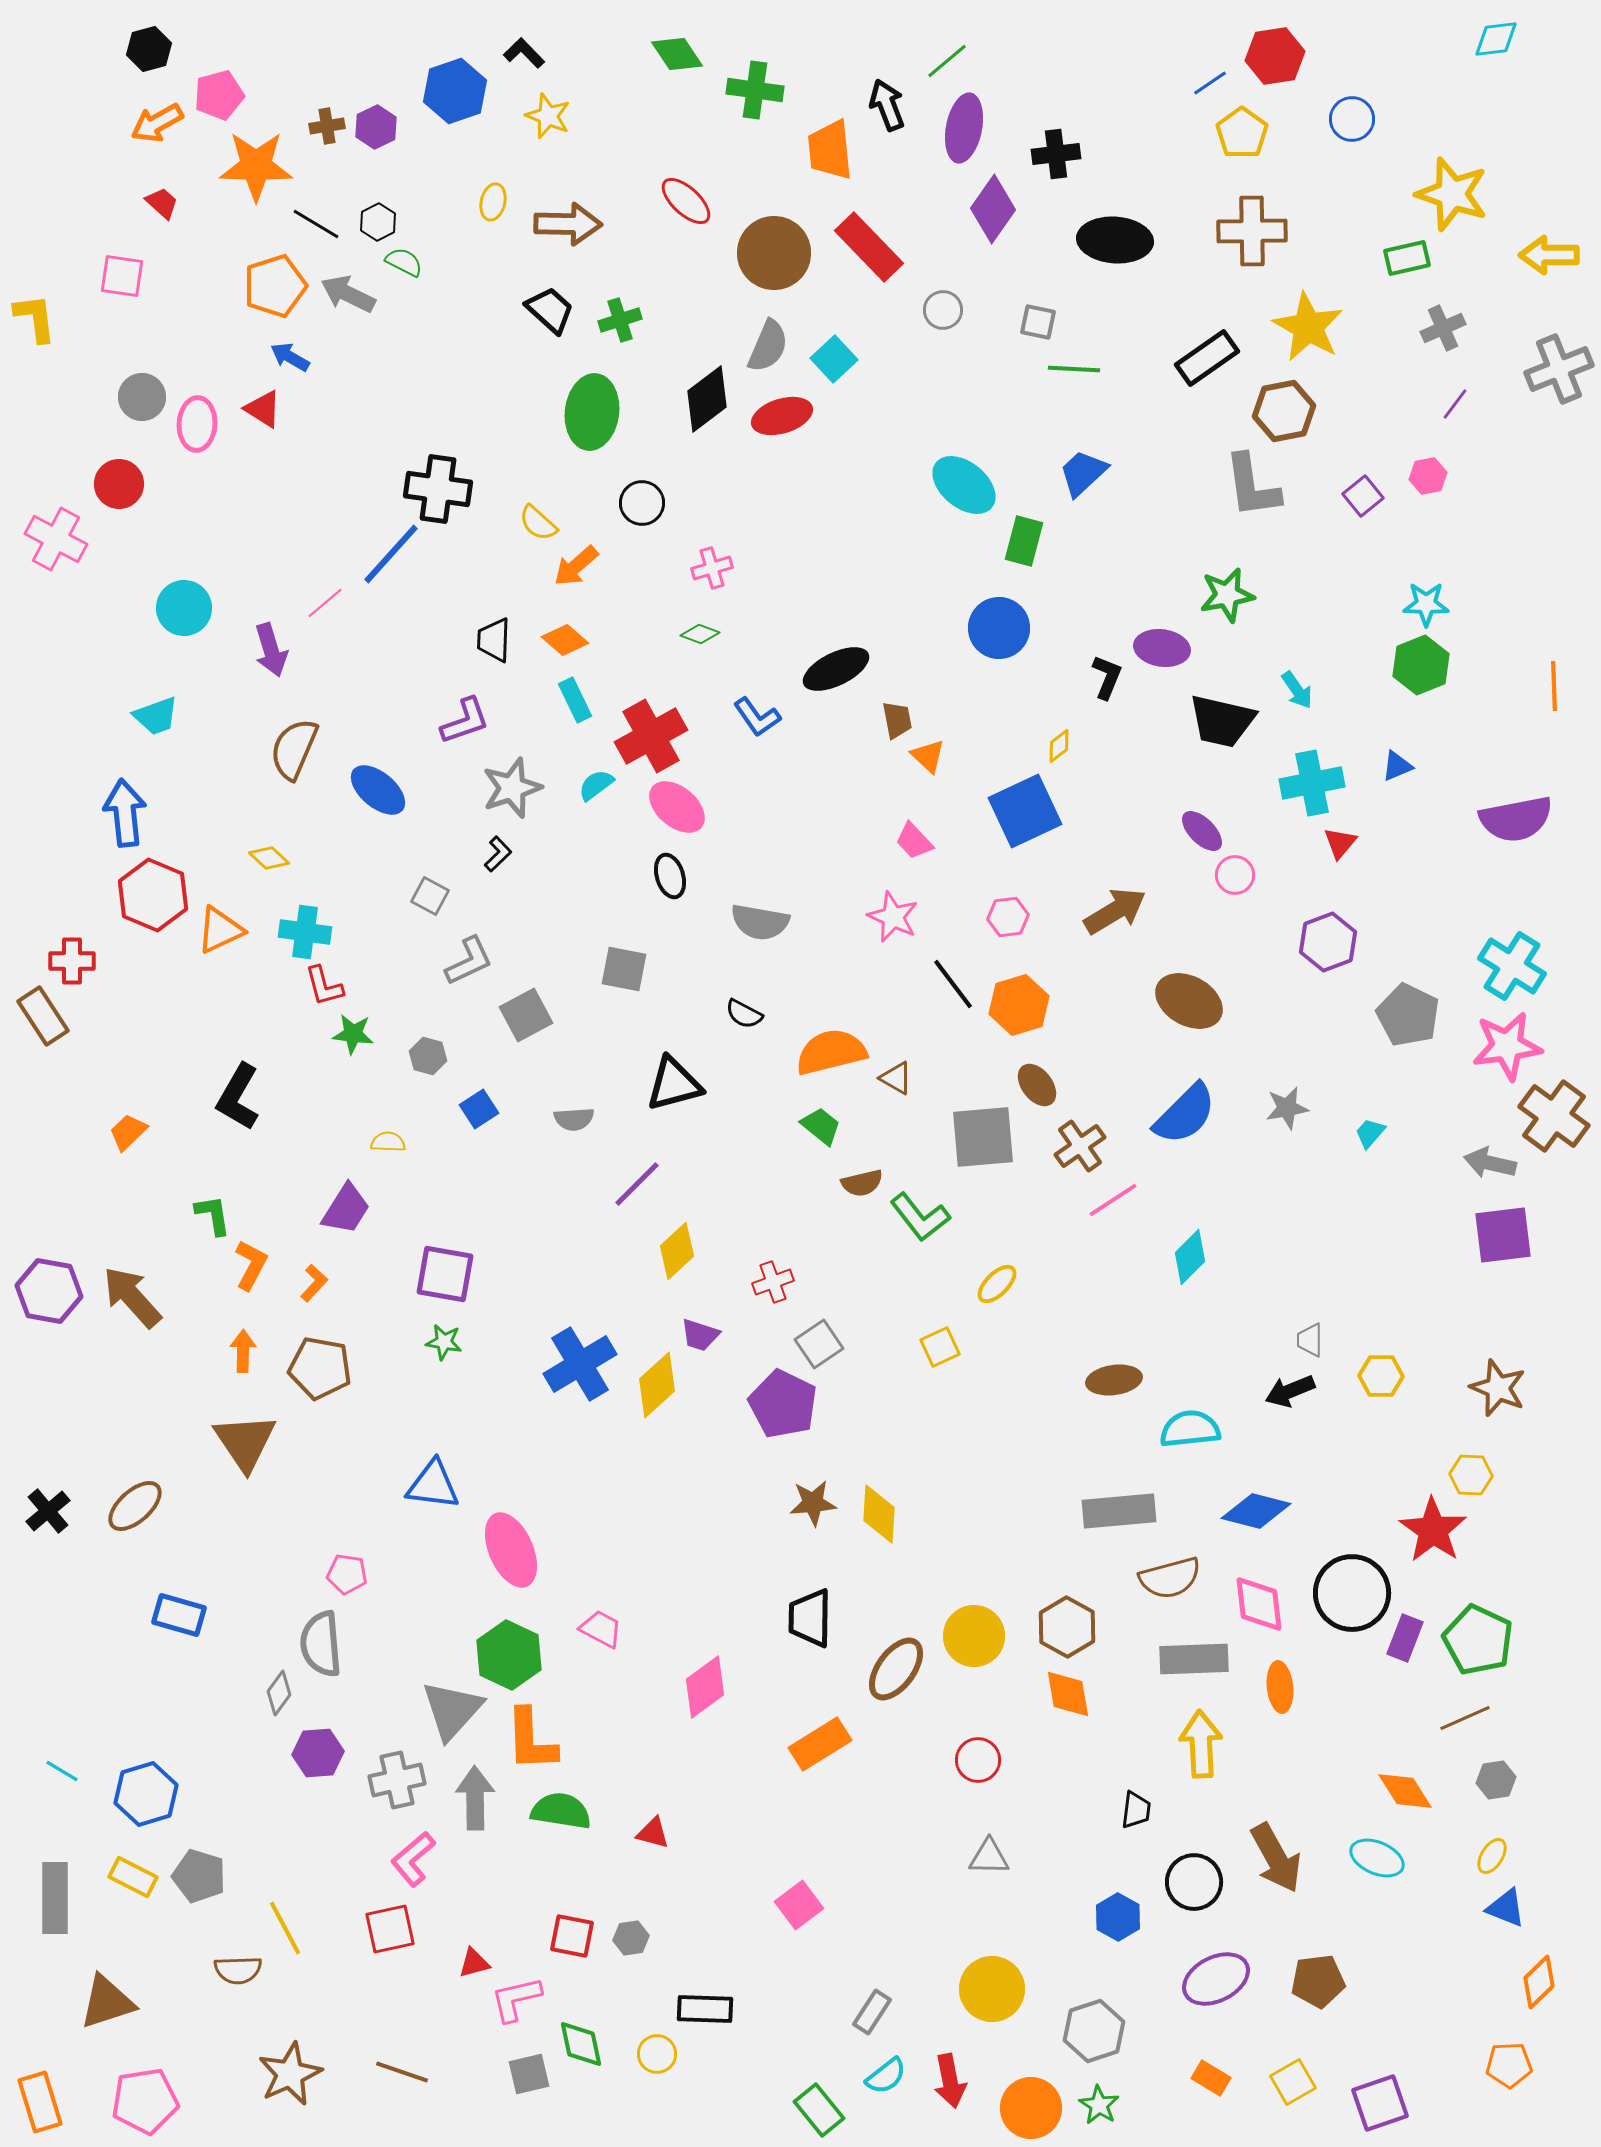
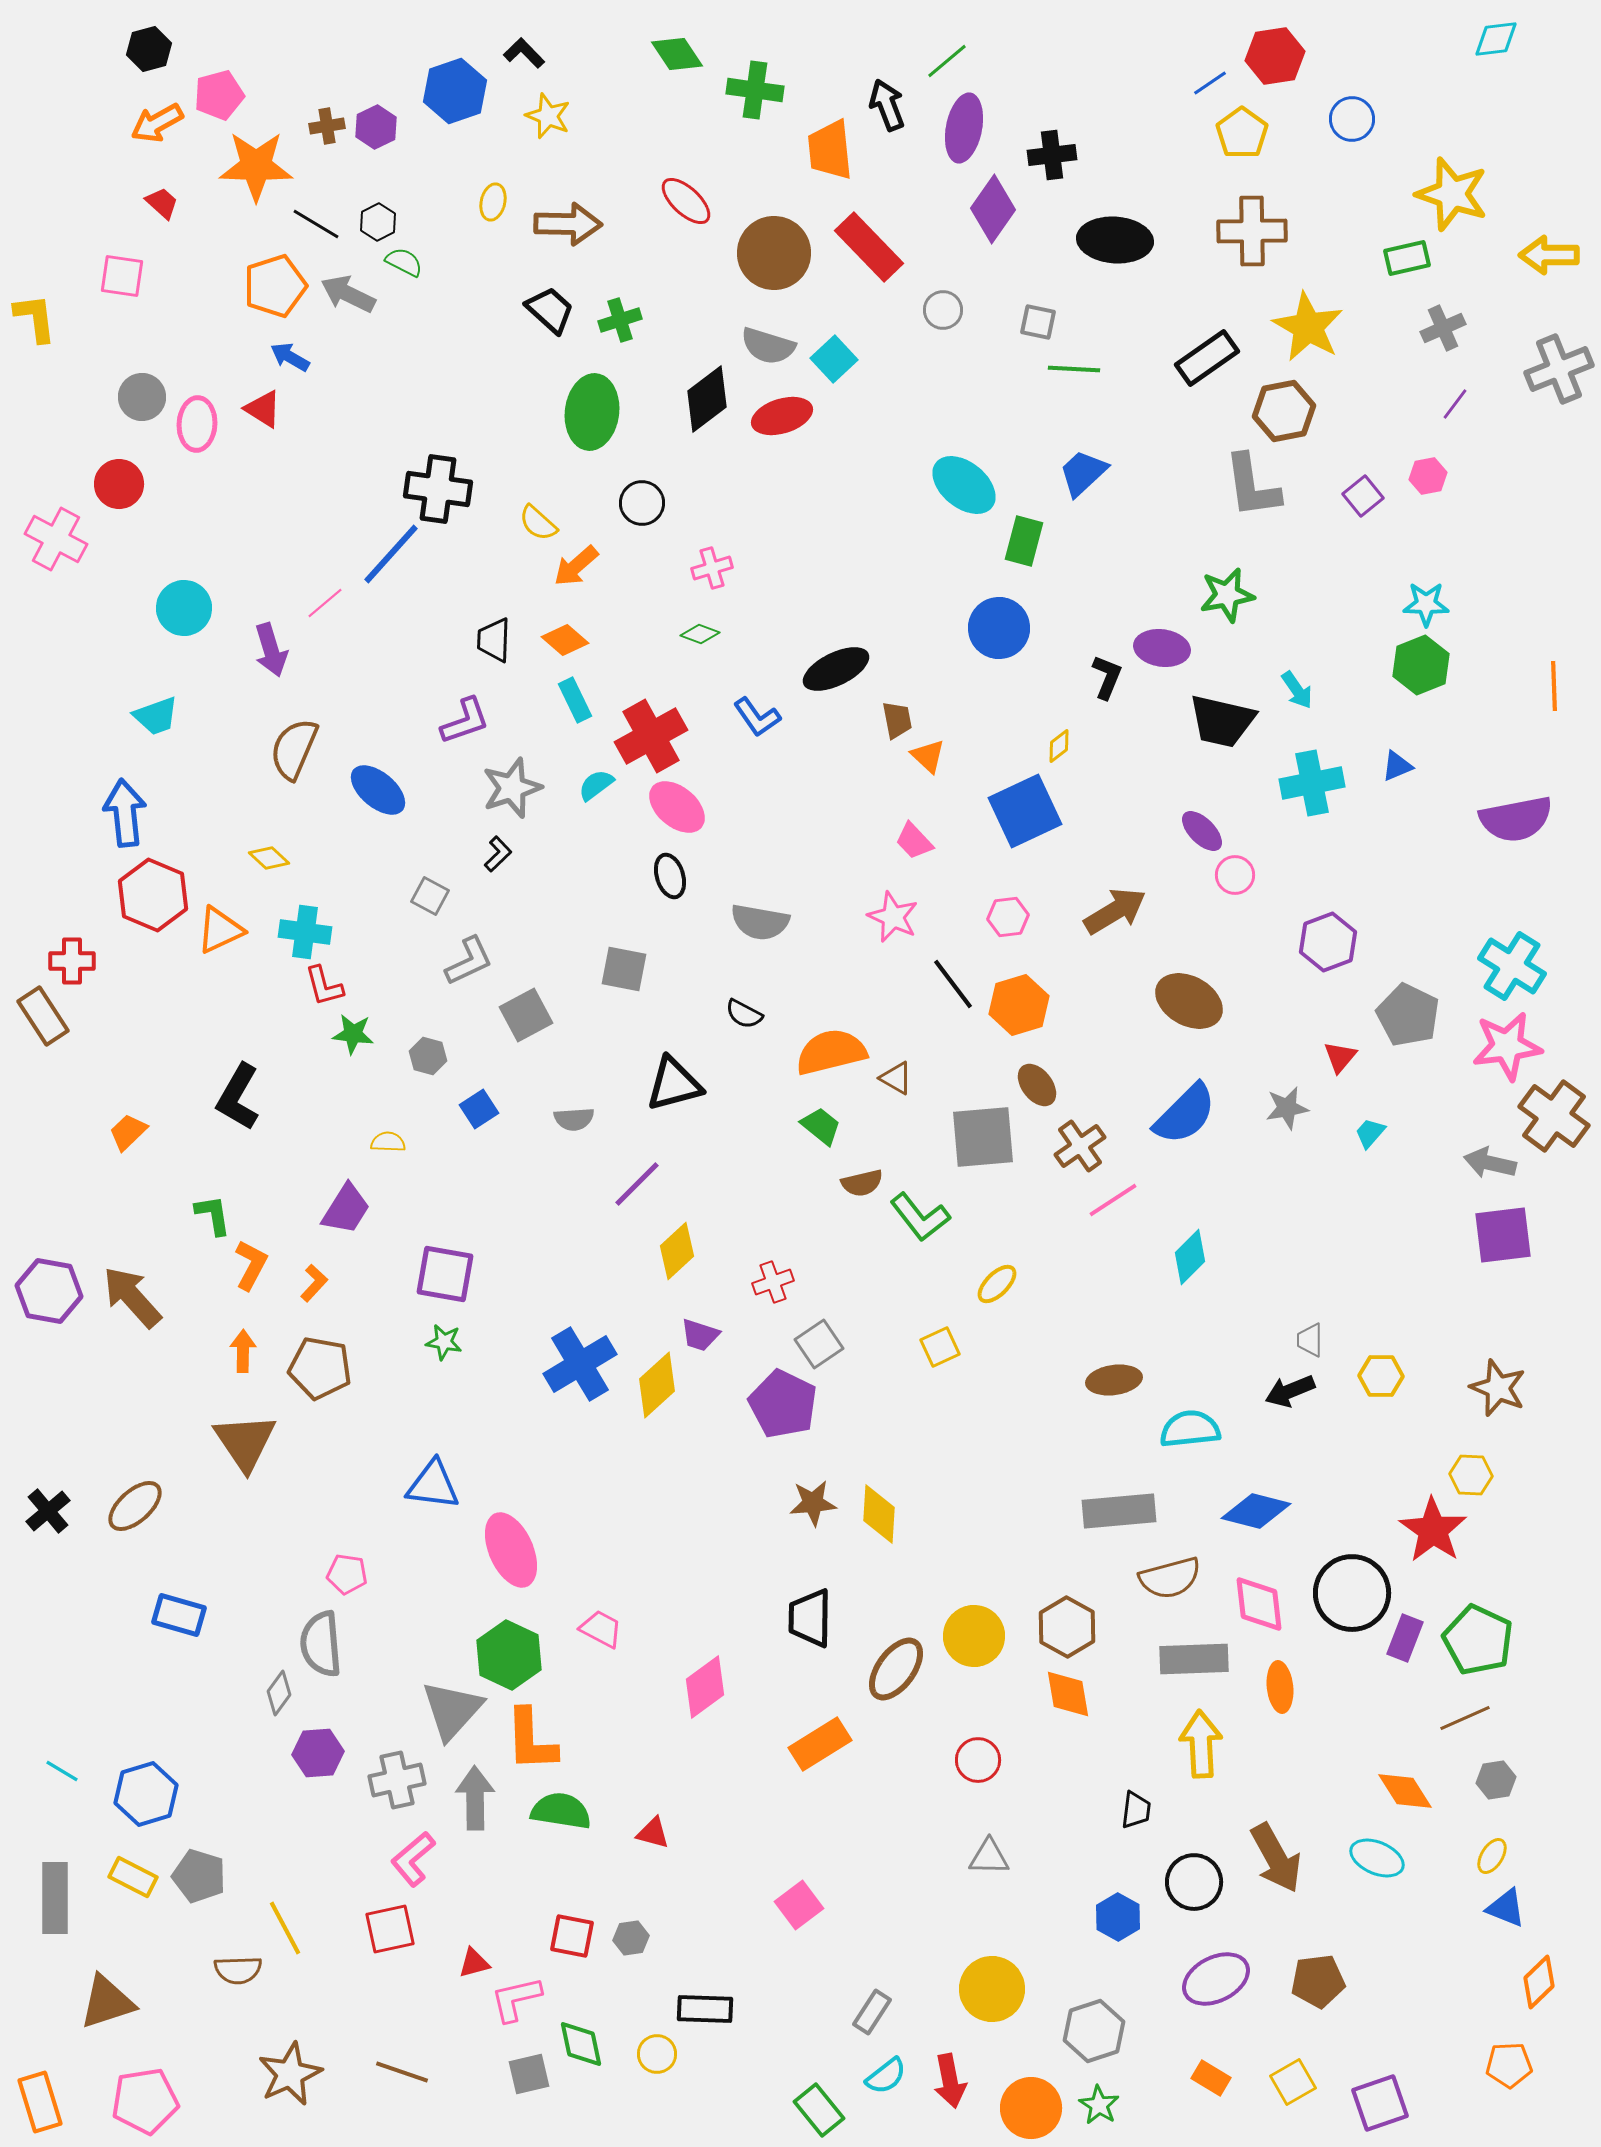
black cross at (1056, 154): moved 4 px left, 1 px down
gray semicircle at (768, 346): rotated 84 degrees clockwise
red triangle at (1340, 843): moved 214 px down
